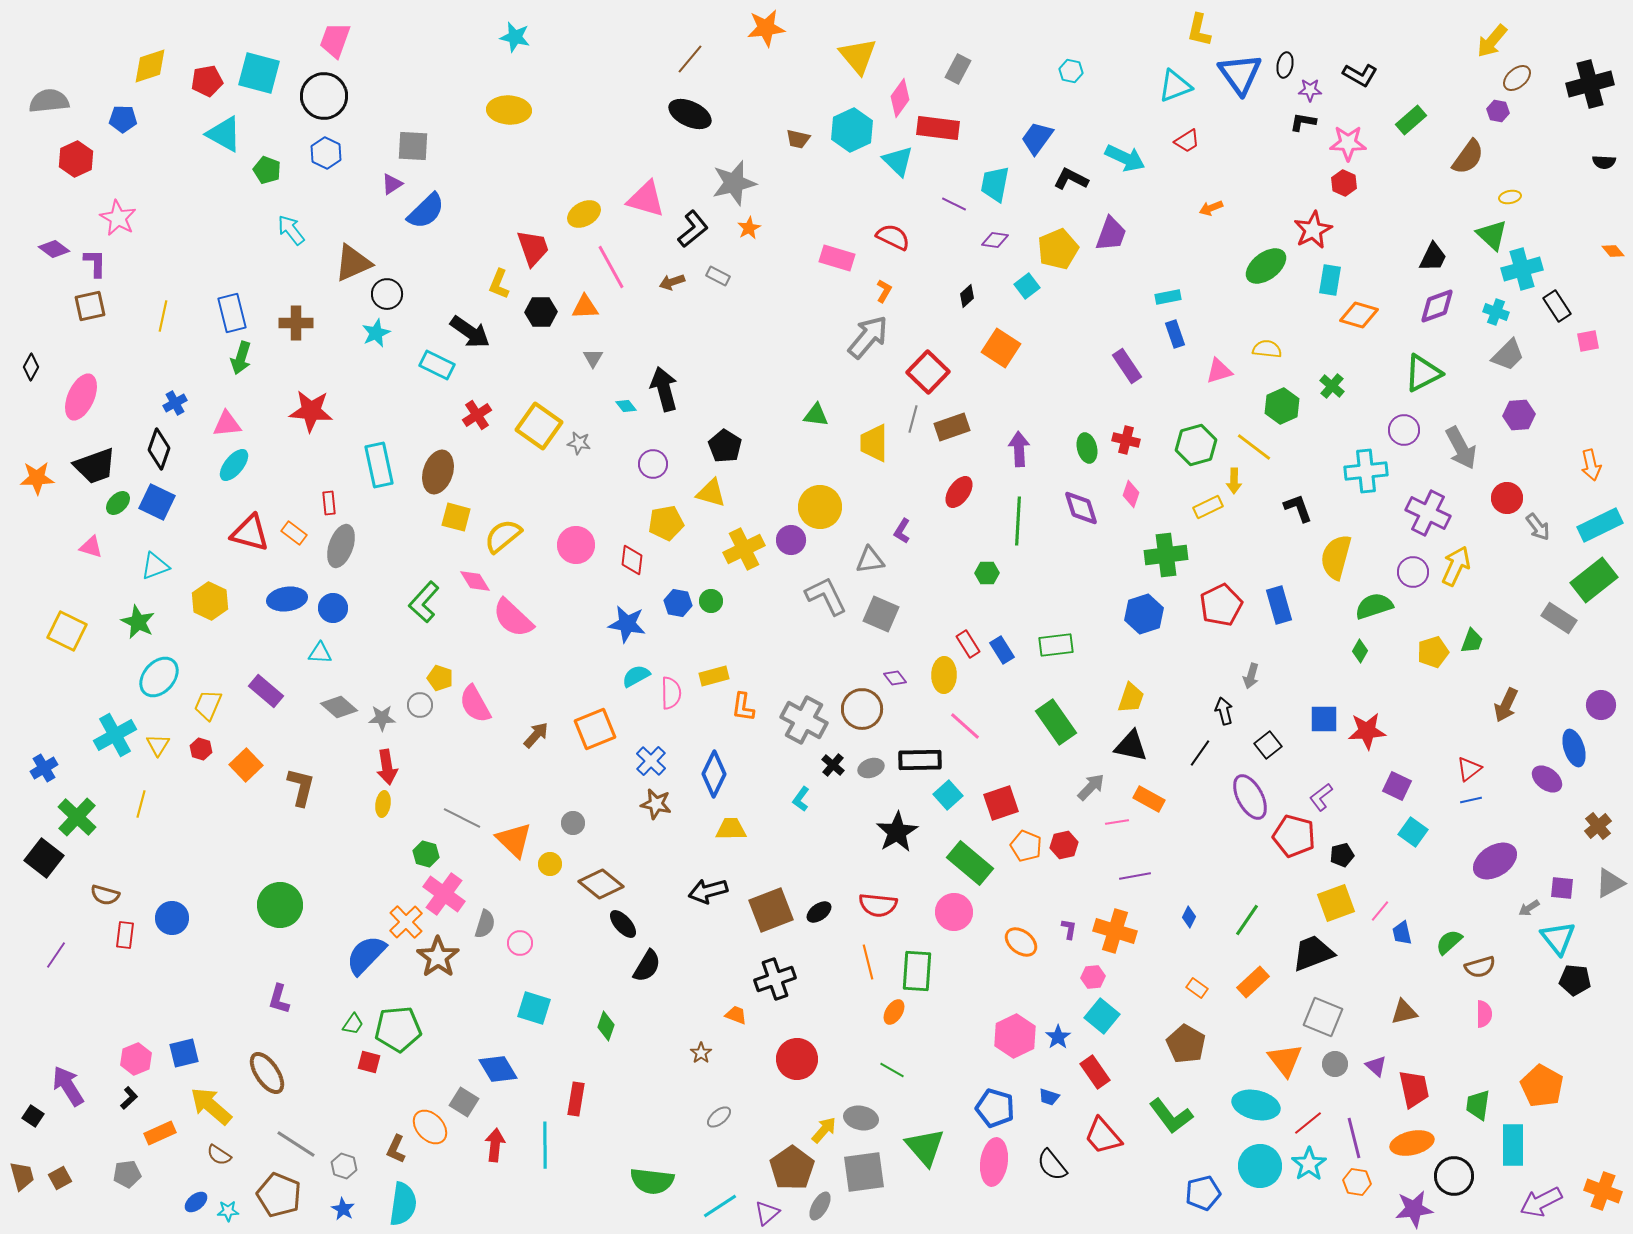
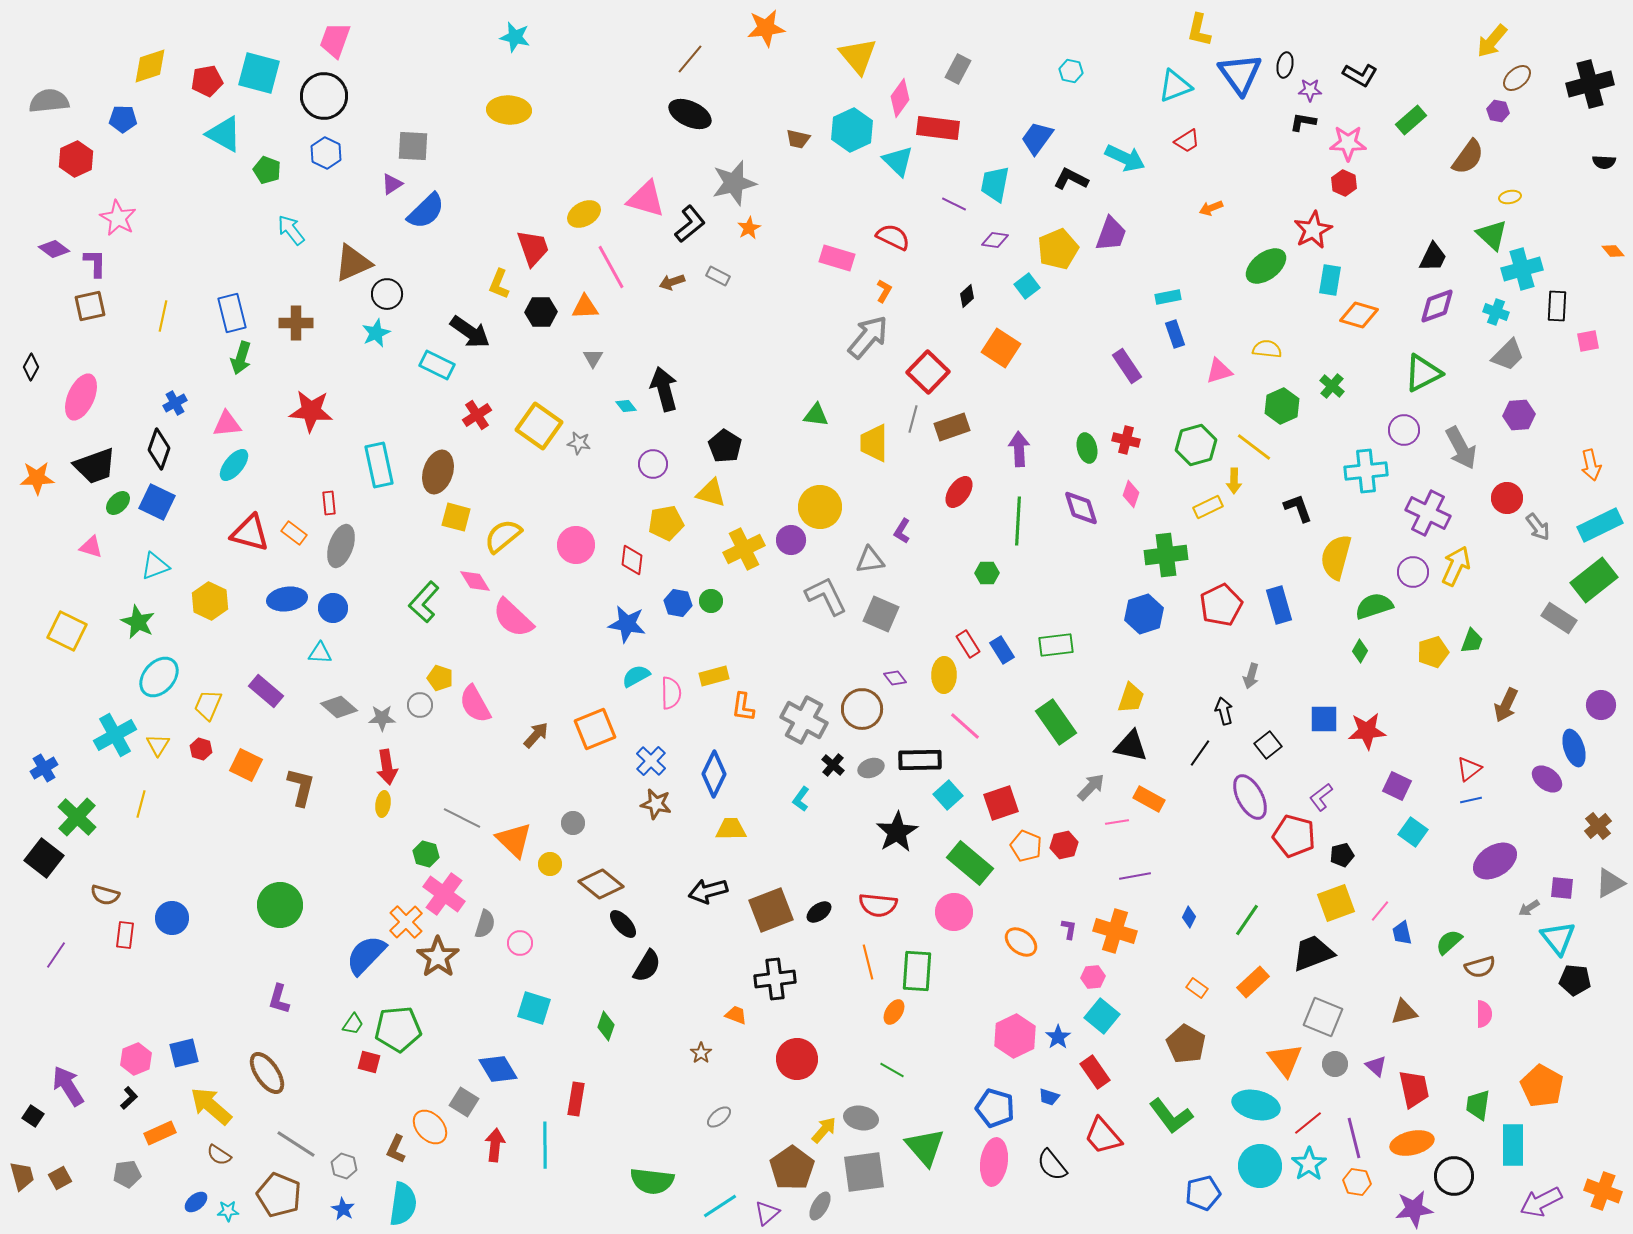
black L-shape at (693, 229): moved 3 px left, 5 px up
black rectangle at (1557, 306): rotated 36 degrees clockwise
orange square at (246, 765): rotated 20 degrees counterclockwise
black cross at (775, 979): rotated 12 degrees clockwise
